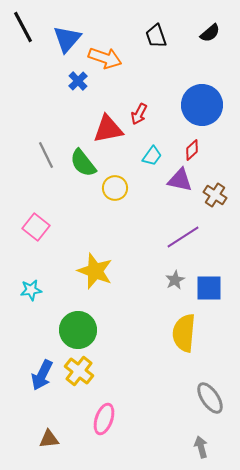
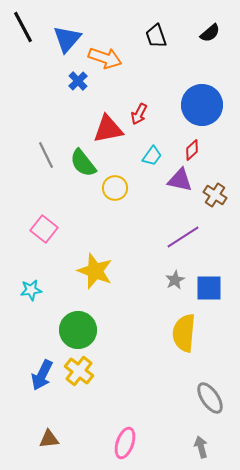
pink square: moved 8 px right, 2 px down
pink ellipse: moved 21 px right, 24 px down
